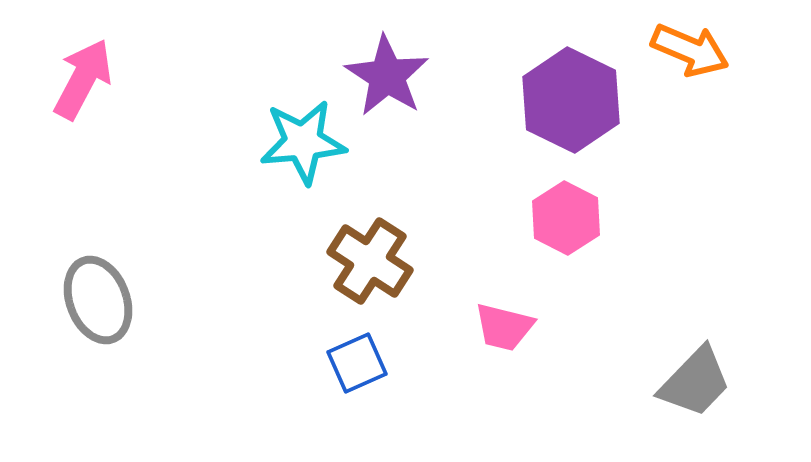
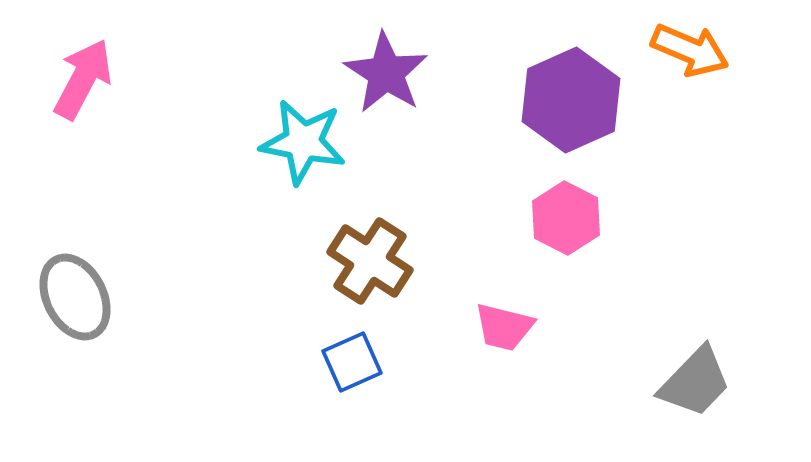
purple star: moved 1 px left, 3 px up
purple hexagon: rotated 10 degrees clockwise
cyan star: rotated 16 degrees clockwise
gray ellipse: moved 23 px left, 3 px up; rotated 6 degrees counterclockwise
blue square: moved 5 px left, 1 px up
